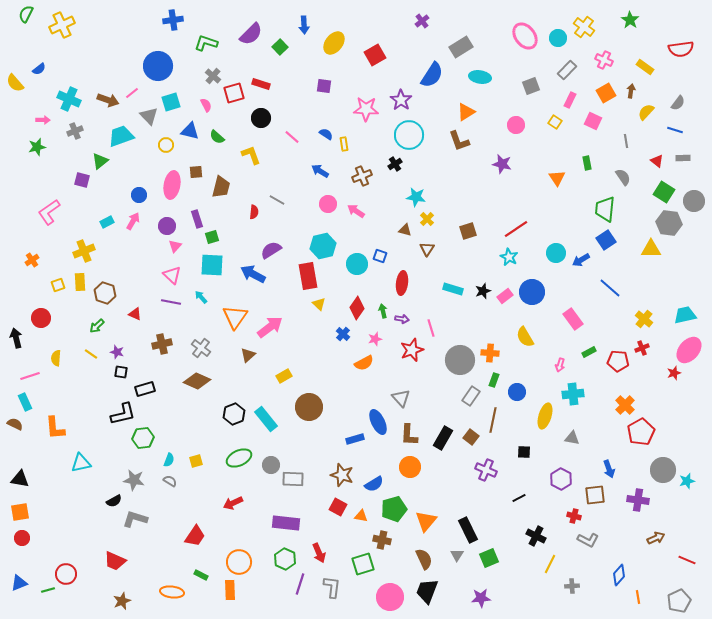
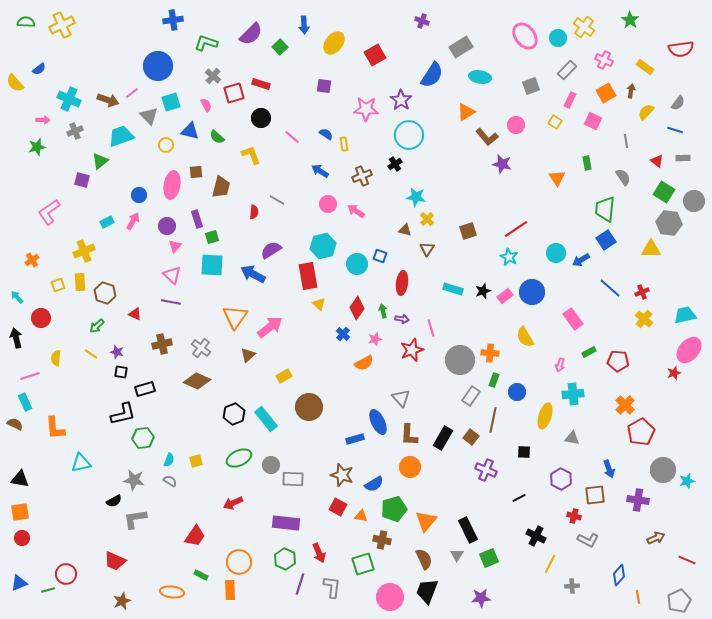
green semicircle at (26, 14): moved 8 px down; rotated 66 degrees clockwise
purple cross at (422, 21): rotated 32 degrees counterclockwise
brown L-shape at (459, 141): moved 28 px right, 4 px up; rotated 20 degrees counterclockwise
cyan arrow at (201, 297): moved 184 px left
red cross at (642, 348): moved 56 px up
gray L-shape at (135, 519): rotated 25 degrees counterclockwise
